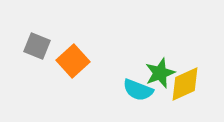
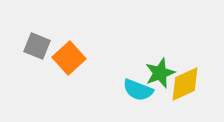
orange square: moved 4 px left, 3 px up
